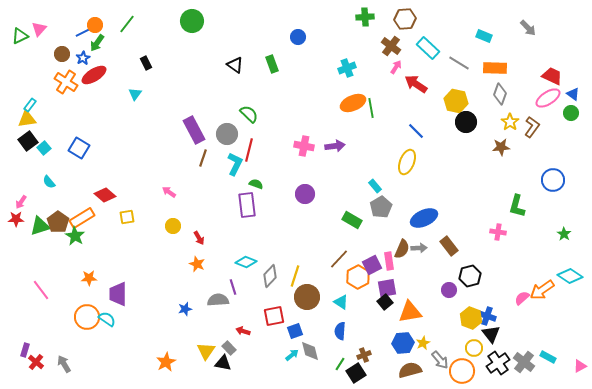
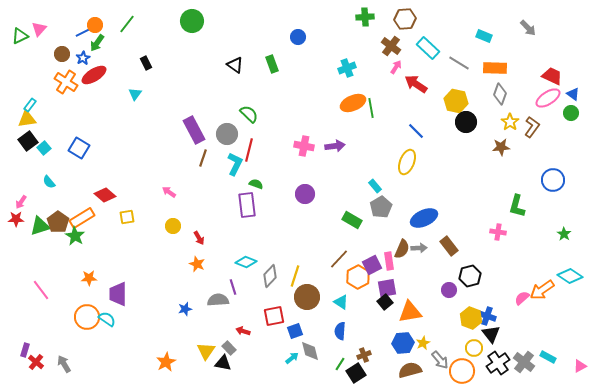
cyan arrow at (292, 355): moved 3 px down
